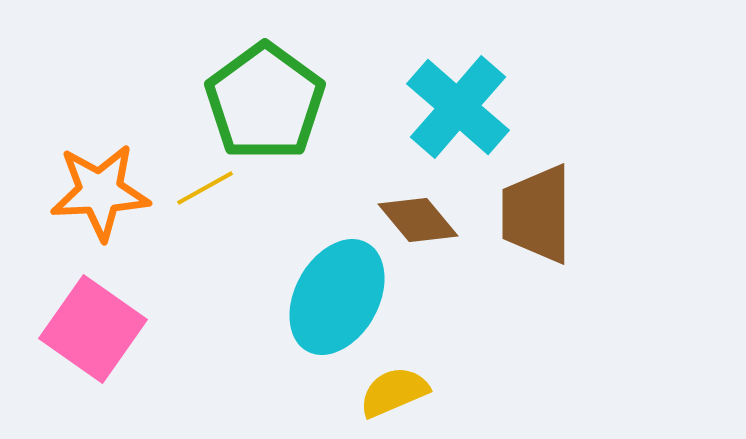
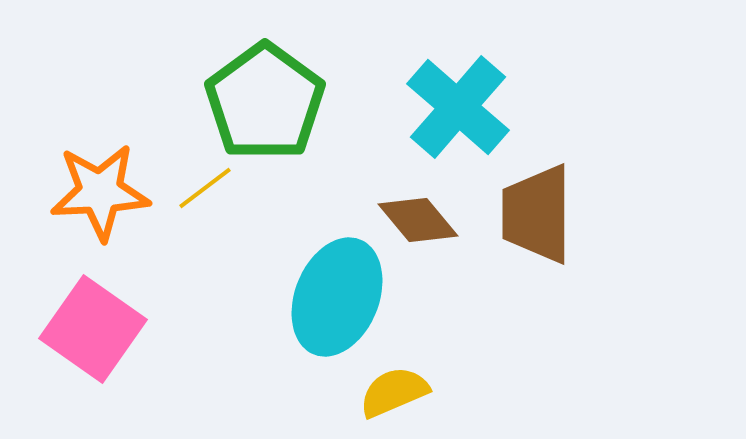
yellow line: rotated 8 degrees counterclockwise
cyan ellipse: rotated 7 degrees counterclockwise
